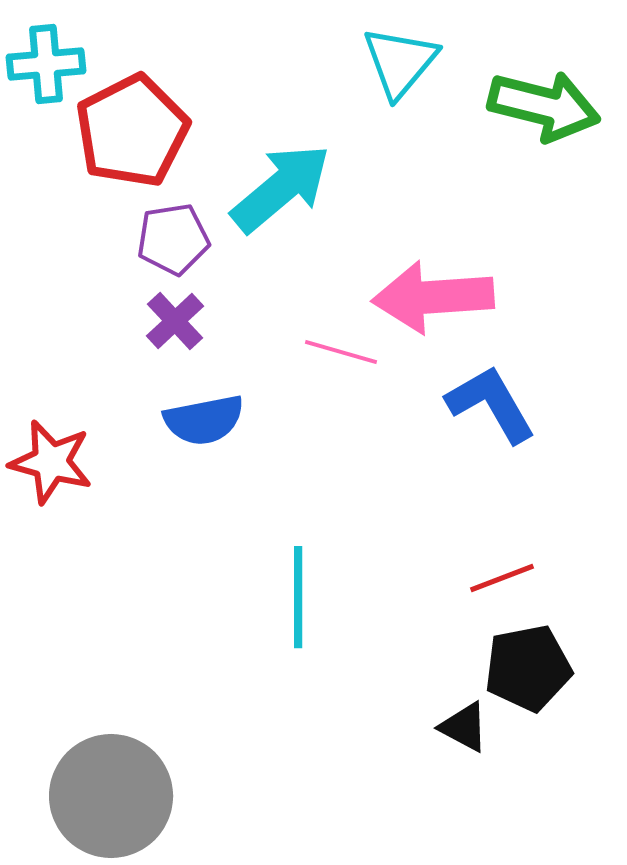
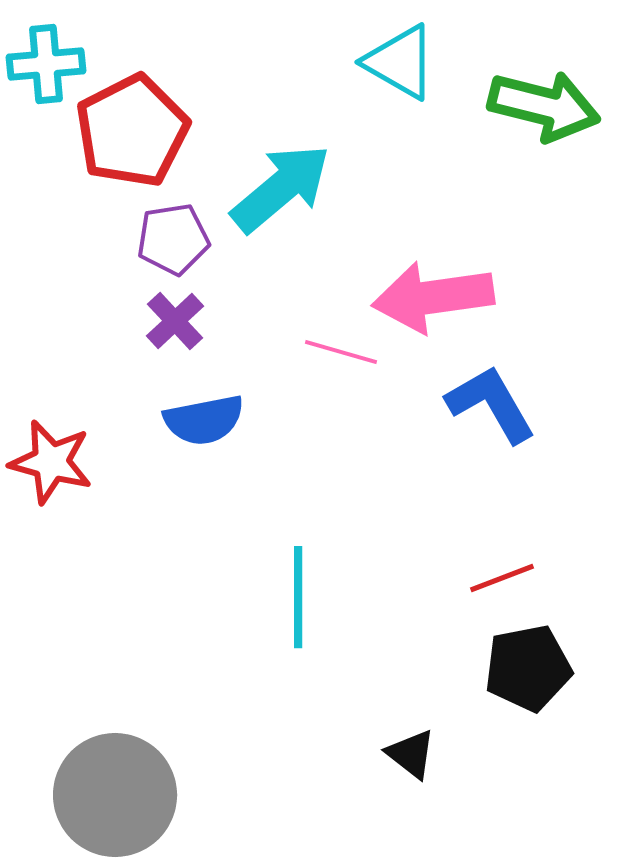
cyan triangle: rotated 40 degrees counterclockwise
pink arrow: rotated 4 degrees counterclockwise
black triangle: moved 53 px left, 27 px down; rotated 10 degrees clockwise
gray circle: moved 4 px right, 1 px up
